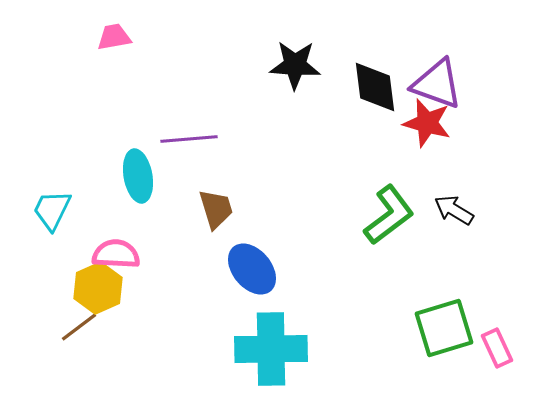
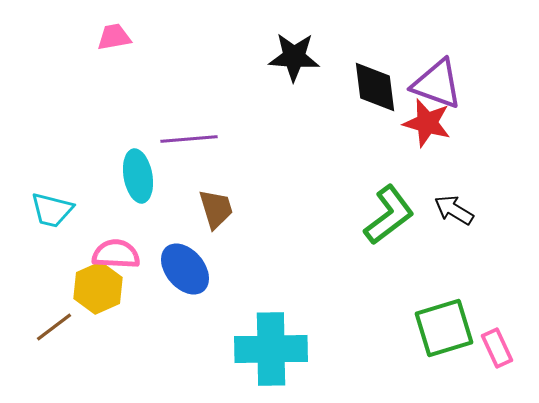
black star: moved 1 px left, 8 px up
cyan trapezoid: rotated 102 degrees counterclockwise
blue ellipse: moved 67 px left
brown line: moved 25 px left
